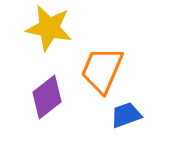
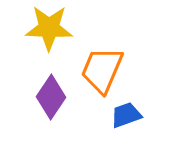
yellow star: rotated 9 degrees counterclockwise
purple diamond: moved 4 px right; rotated 18 degrees counterclockwise
